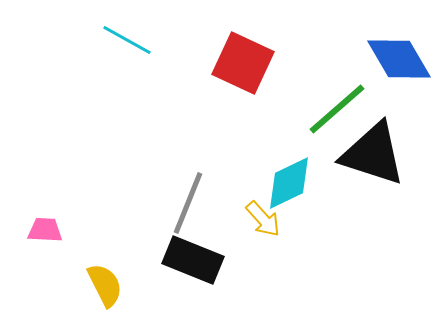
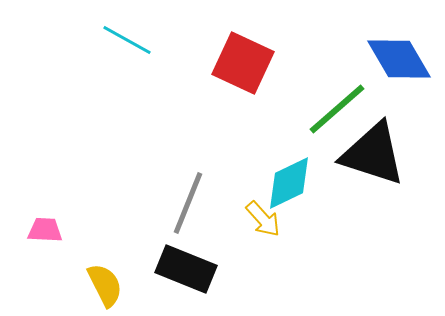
black rectangle: moved 7 px left, 9 px down
